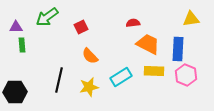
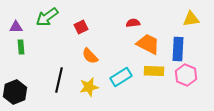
green rectangle: moved 1 px left, 2 px down
black hexagon: rotated 20 degrees counterclockwise
